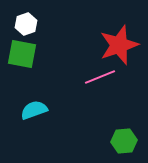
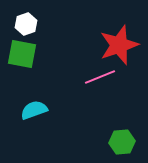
green hexagon: moved 2 px left, 1 px down
